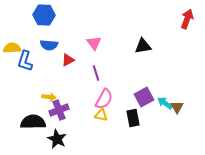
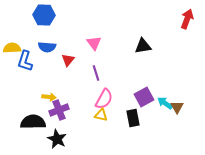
blue semicircle: moved 2 px left, 2 px down
red triangle: rotated 24 degrees counterclockwise
